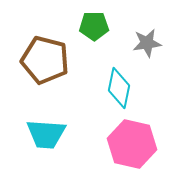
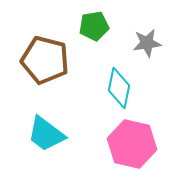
green pentagon: rotated 8 degrees counterclockwise
cyan trapezoid: rotated 33 degrees clockwise
